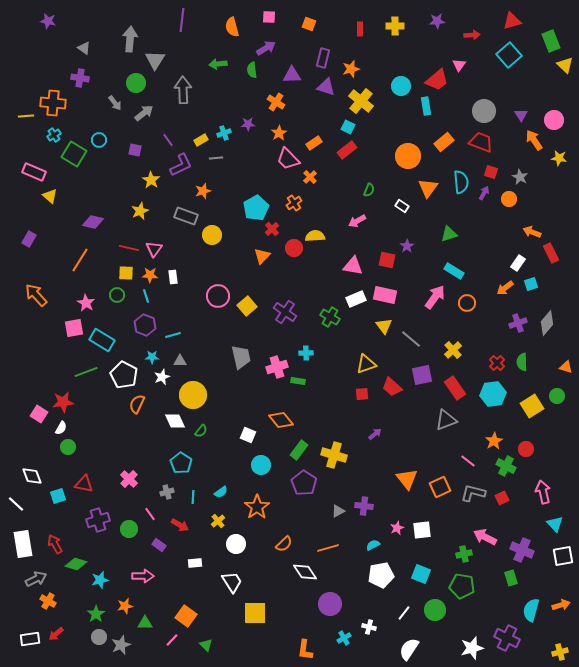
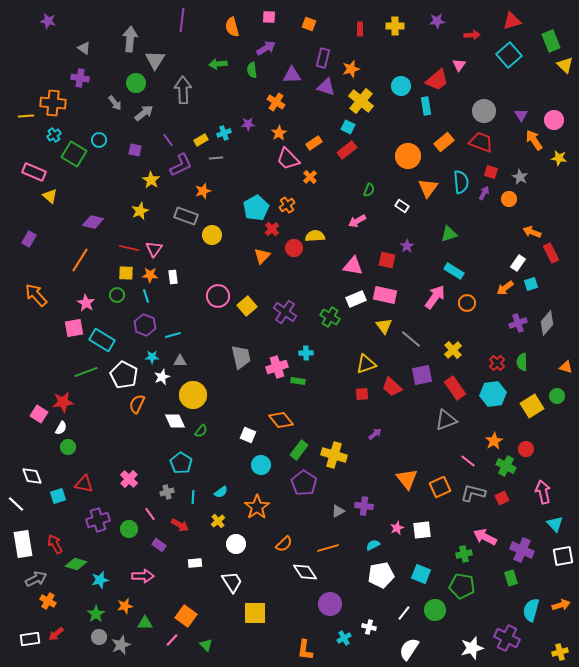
orange cross at (294, 203): moved 7 px left, 2 px down
